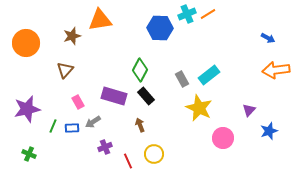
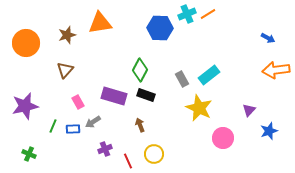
orange triangle: moved 3 px down
brown star: moved 5 px left, 1 px up
black rectangle: moved 1 px up; rotated 30 degrees counterclockwise
purple star: moved 2 px left, 3 px up
blue rectangle: moved 1 px right, 1 px down
purple cross: moved 2 px down
